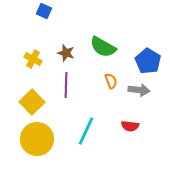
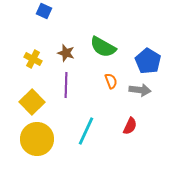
gray arrow: moved 1 px right
red semicircle: rotated 72 degrees counterclockwise
